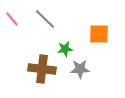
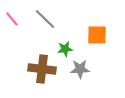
orange square: moved 2 px left, 1 px down
